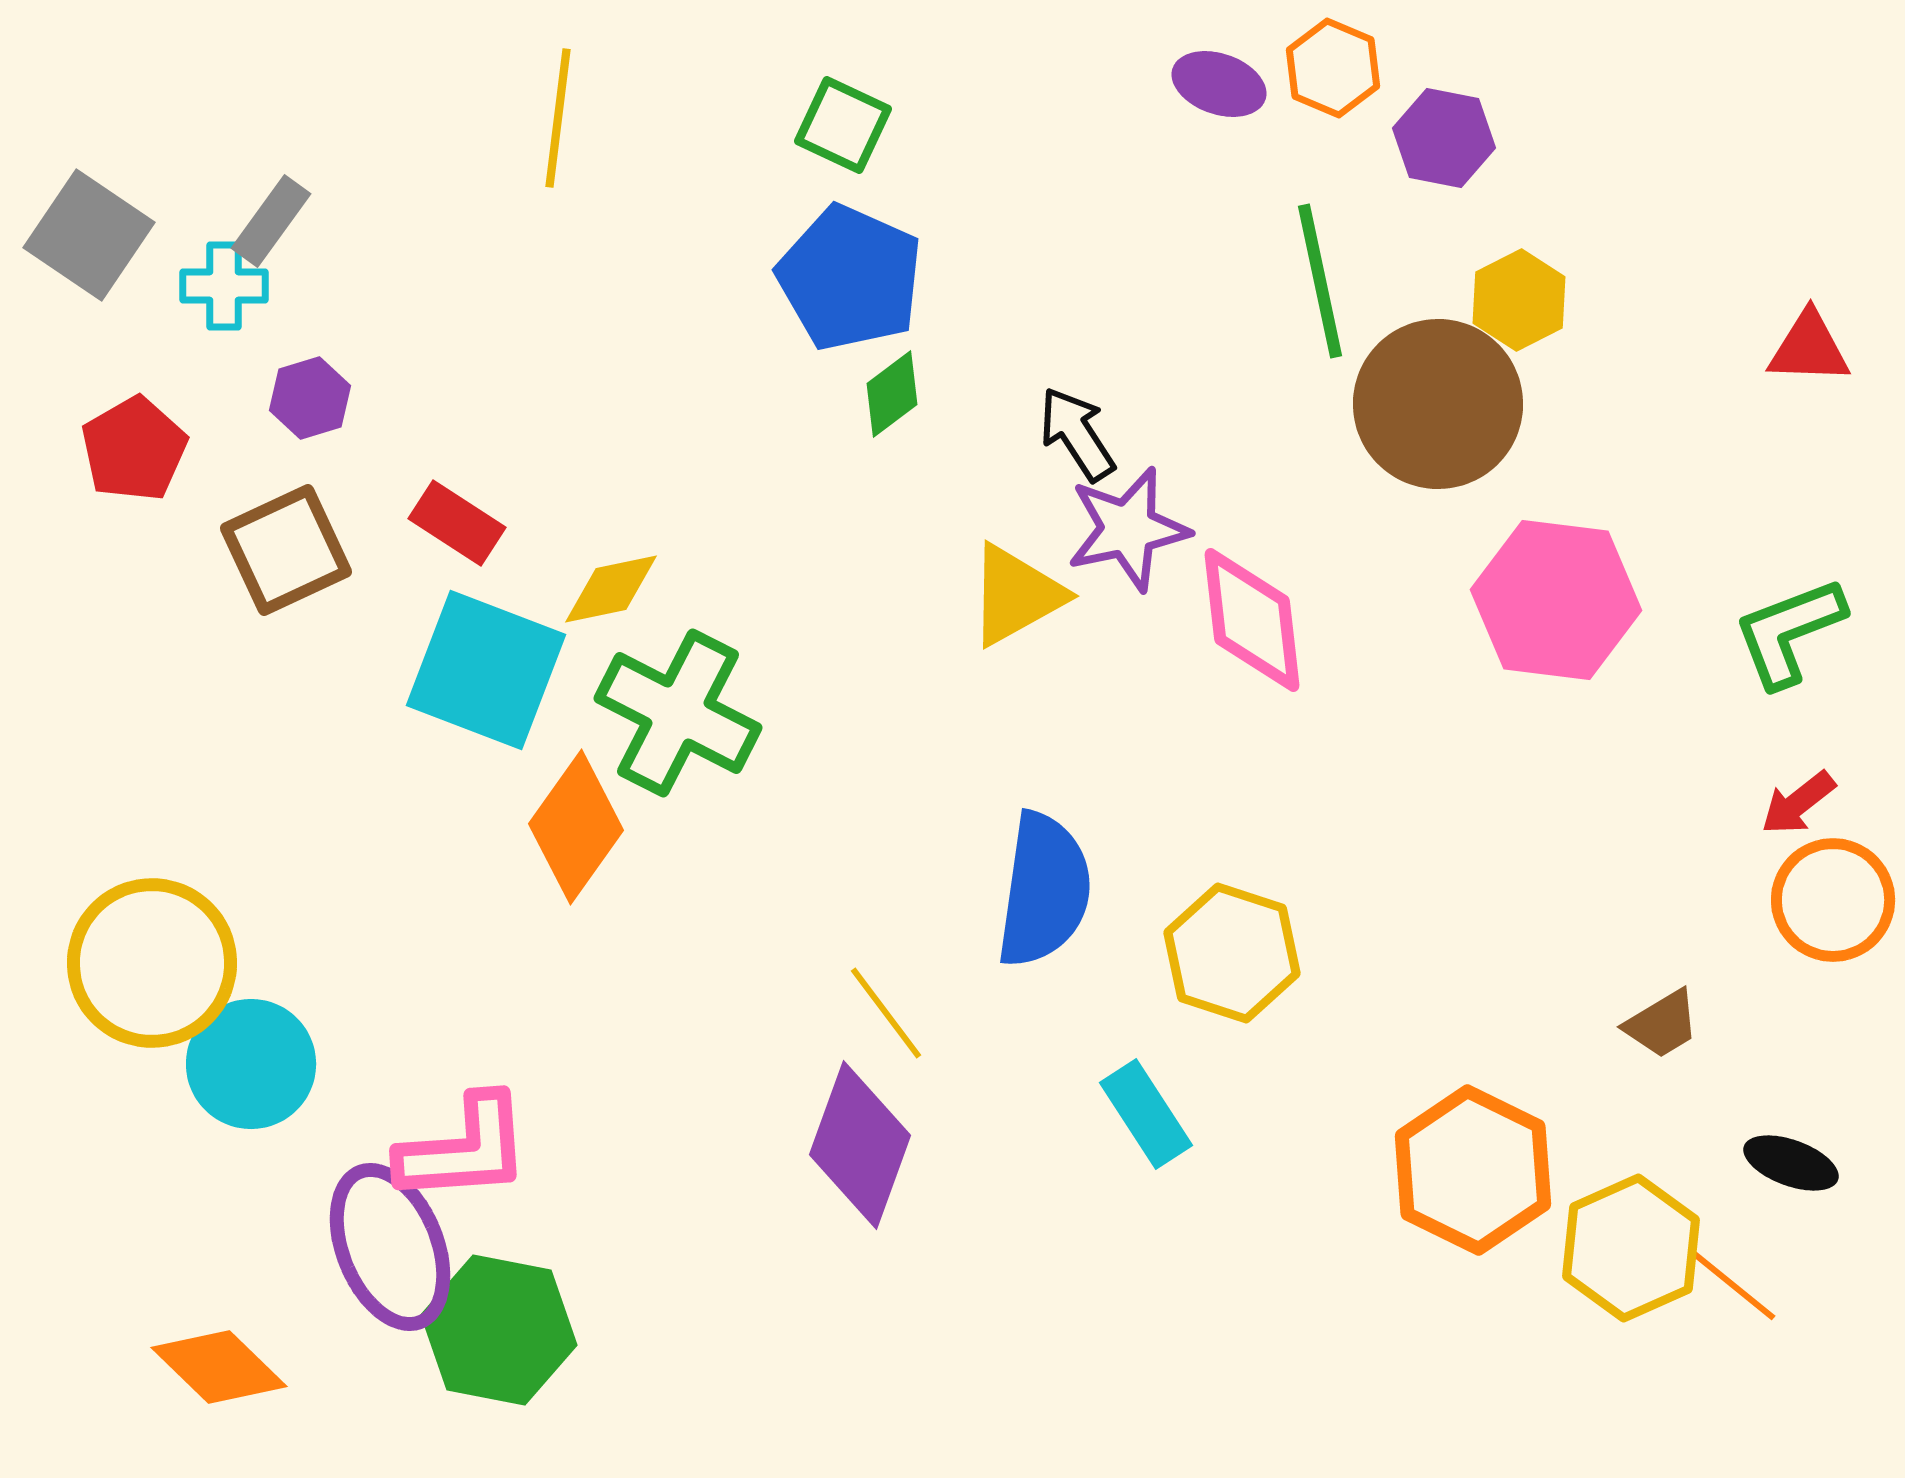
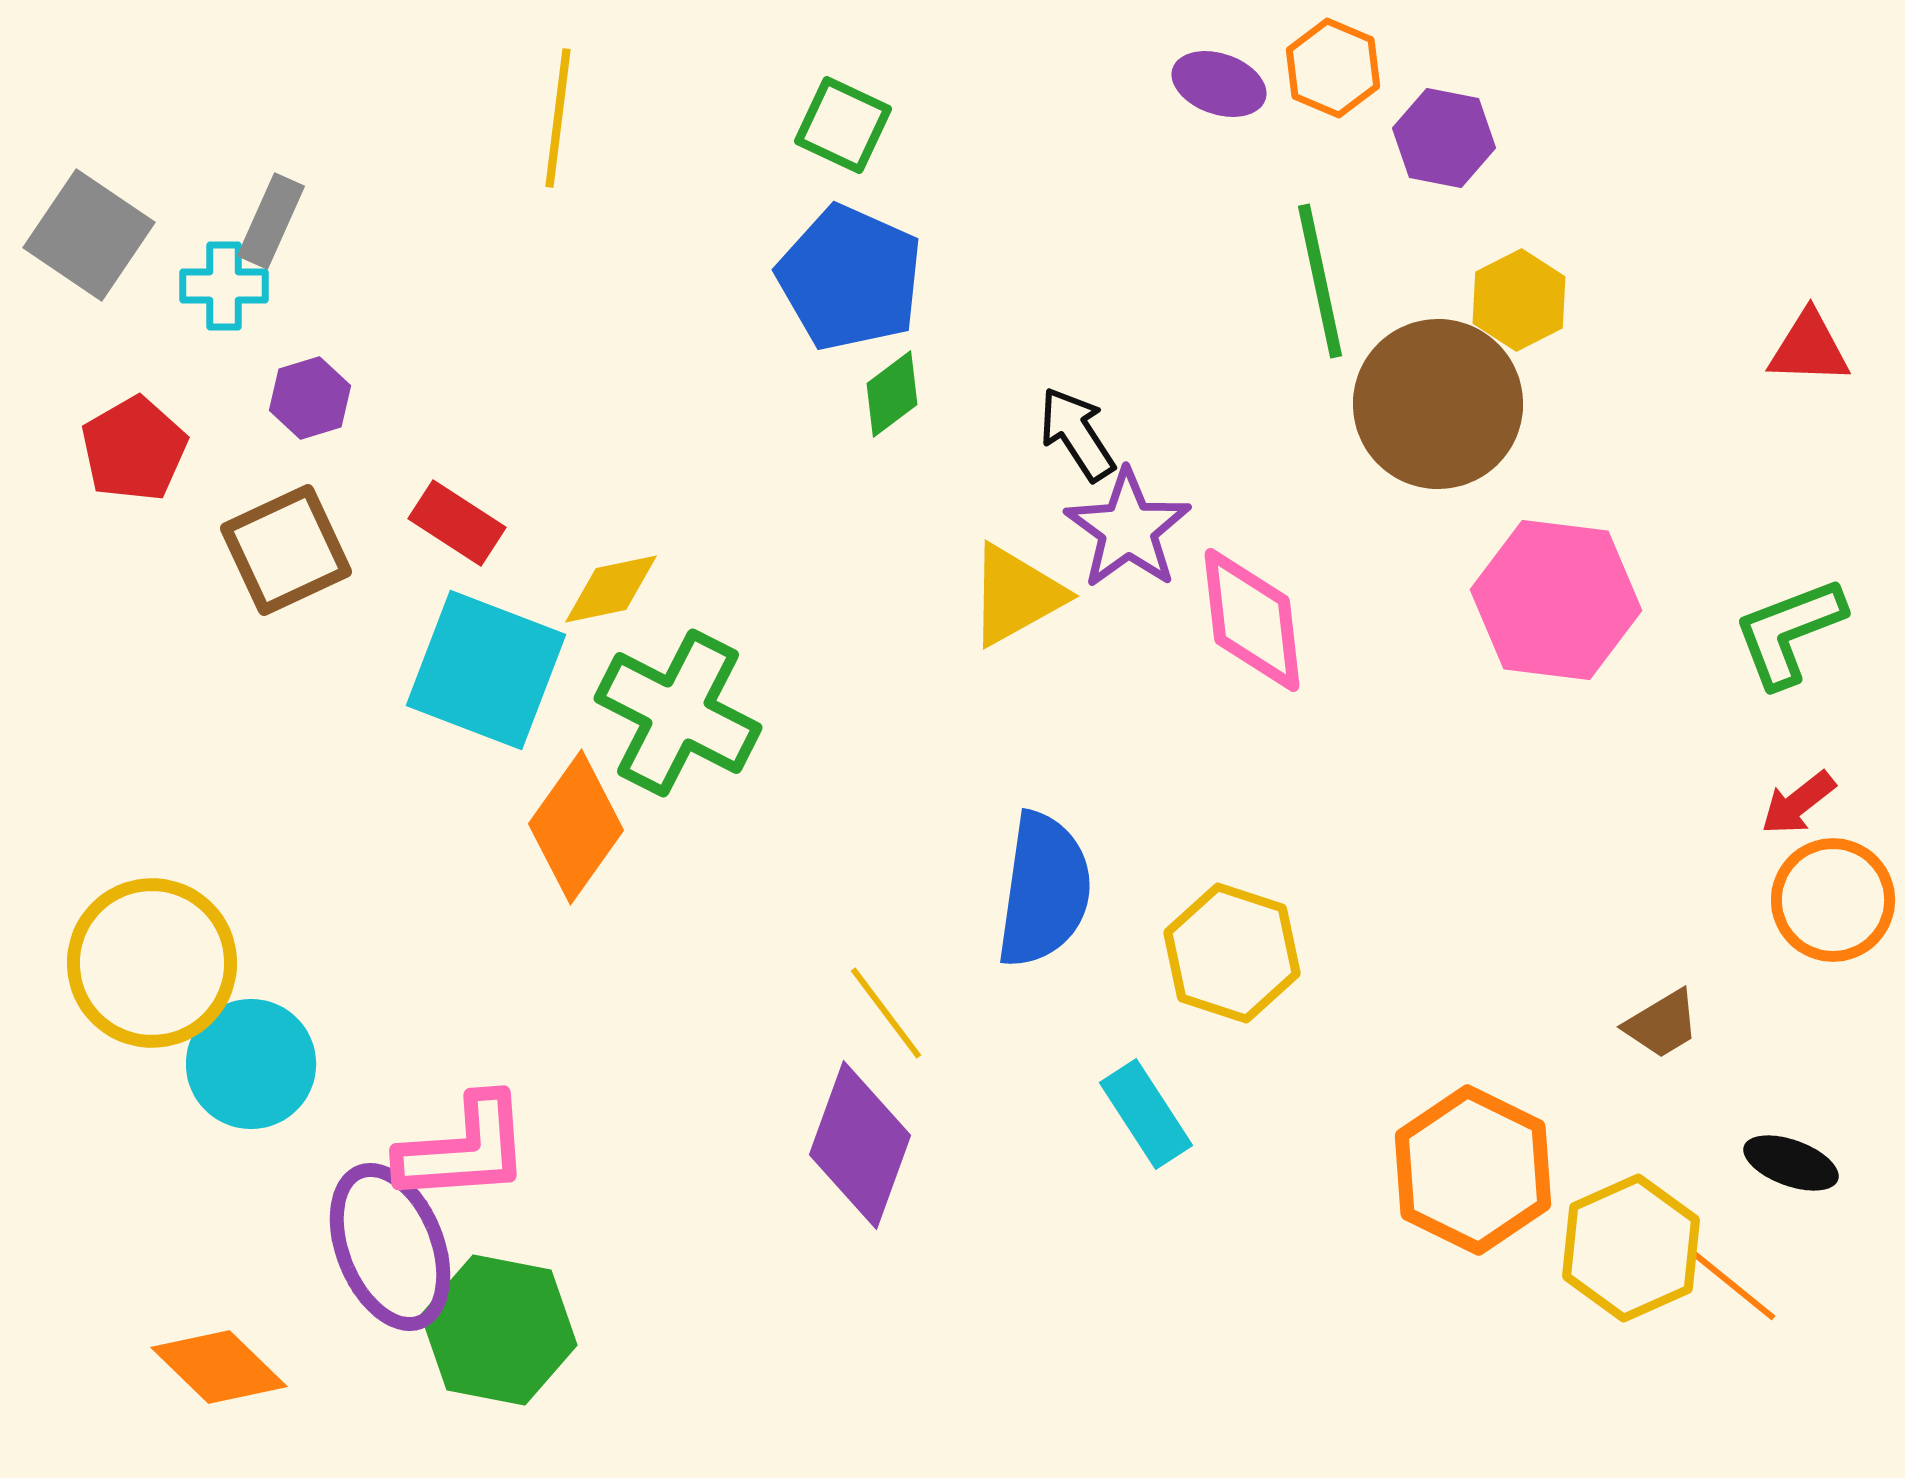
gray rectangle at (271, 221): rotated 12 degrees counterclockwise
purple star at (1128, 529): rotated 24 degrees counterclockwise
